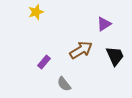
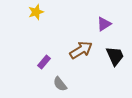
gray semicircle: moved 4 px left
